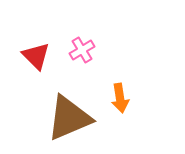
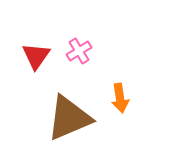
pink cross: moved 3 px left, 1 px down
red triangle: rotated 20 degrees clockwise
